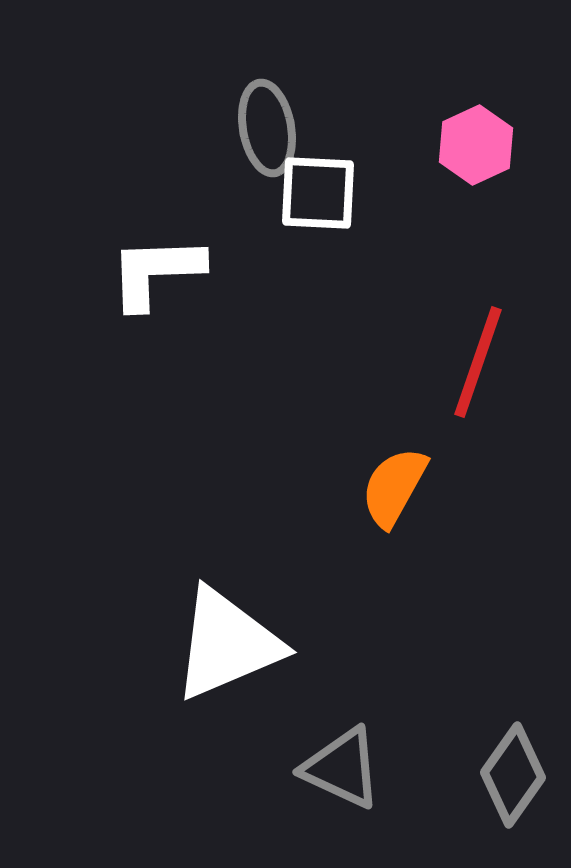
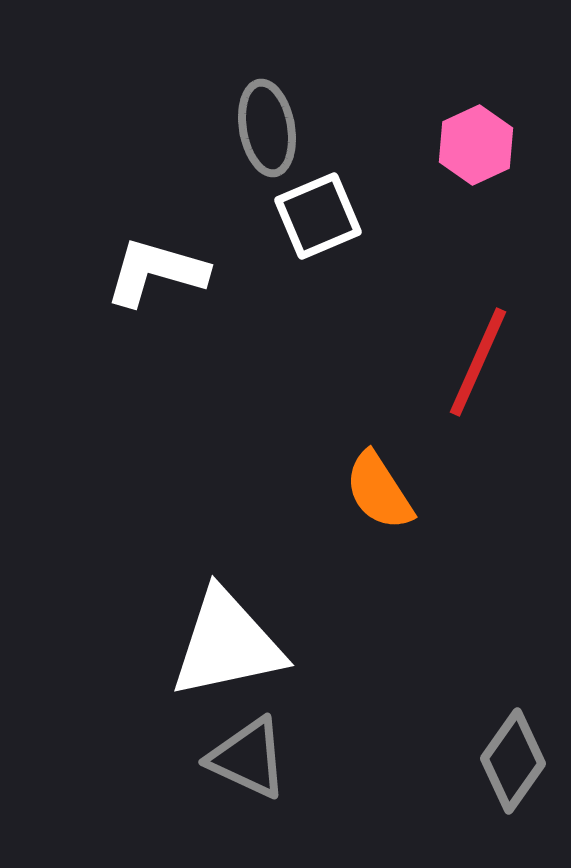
white square: moved 23 px down; rotated 26 degrees counterclockwise
white L-shape: rotated 18 degrees clockwise
red line: rotated 5 degrees clockwise
orange semicircle: moved 15 px left, 4 px down; rotated 62 degrees counterclockwise
white triangle: rotated 11 degrees clockwise
gray triangle: moved 94 px left, 10 px up
gray diamond: moved 14 px up
